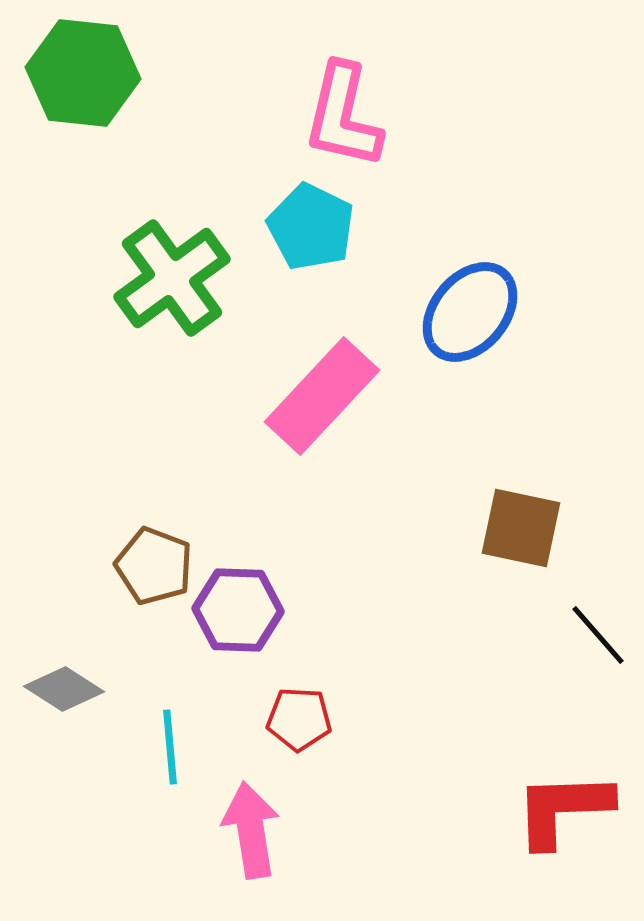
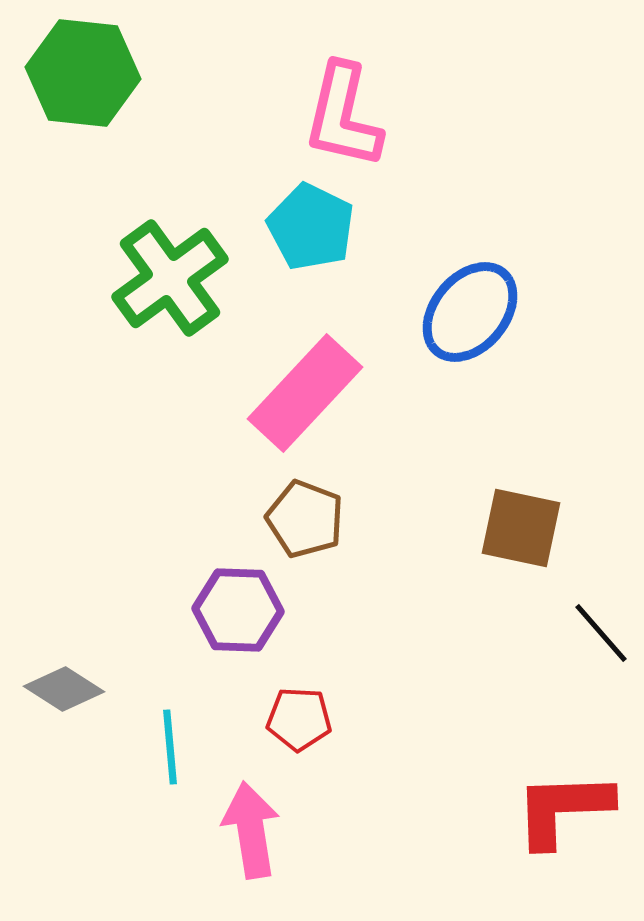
green cross: moved 2 px left
pink rectangle: moved 17 px left, 3 px up
brown pentagon: moved 151 px right, 47 px up
black line: moved 3 px right, 2 px up
